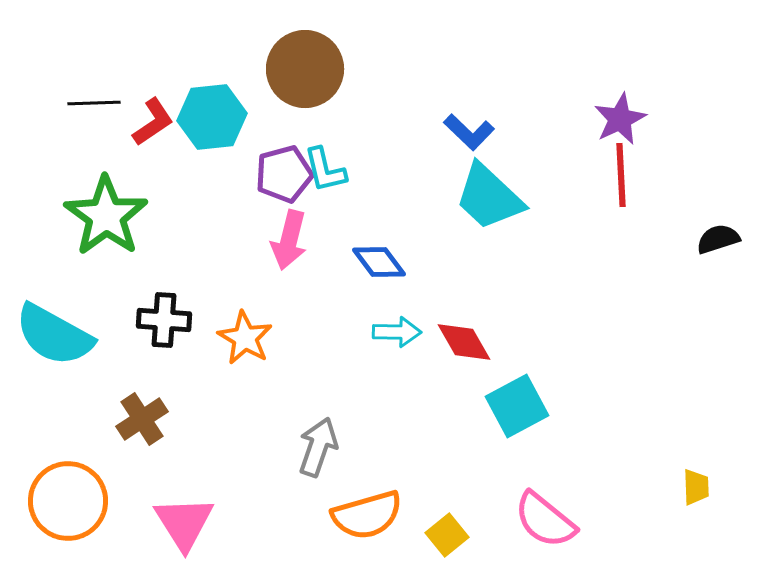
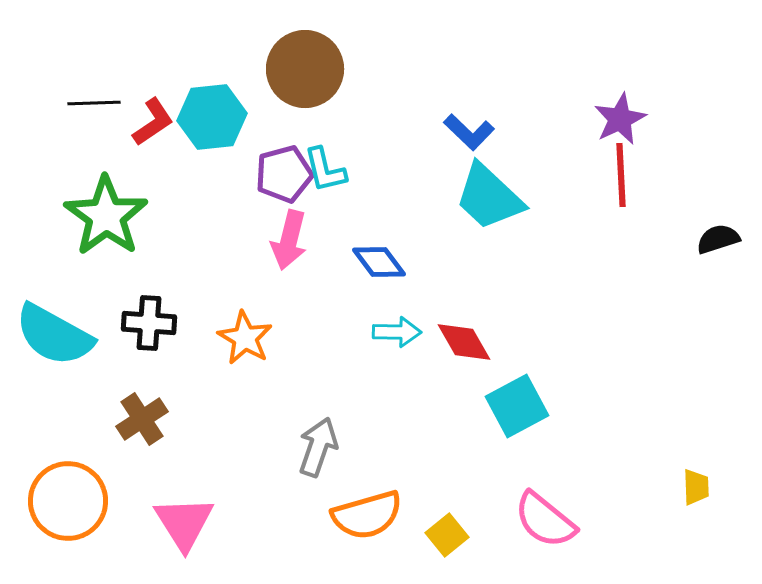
black cross: moved 15 px left, 3 px down
